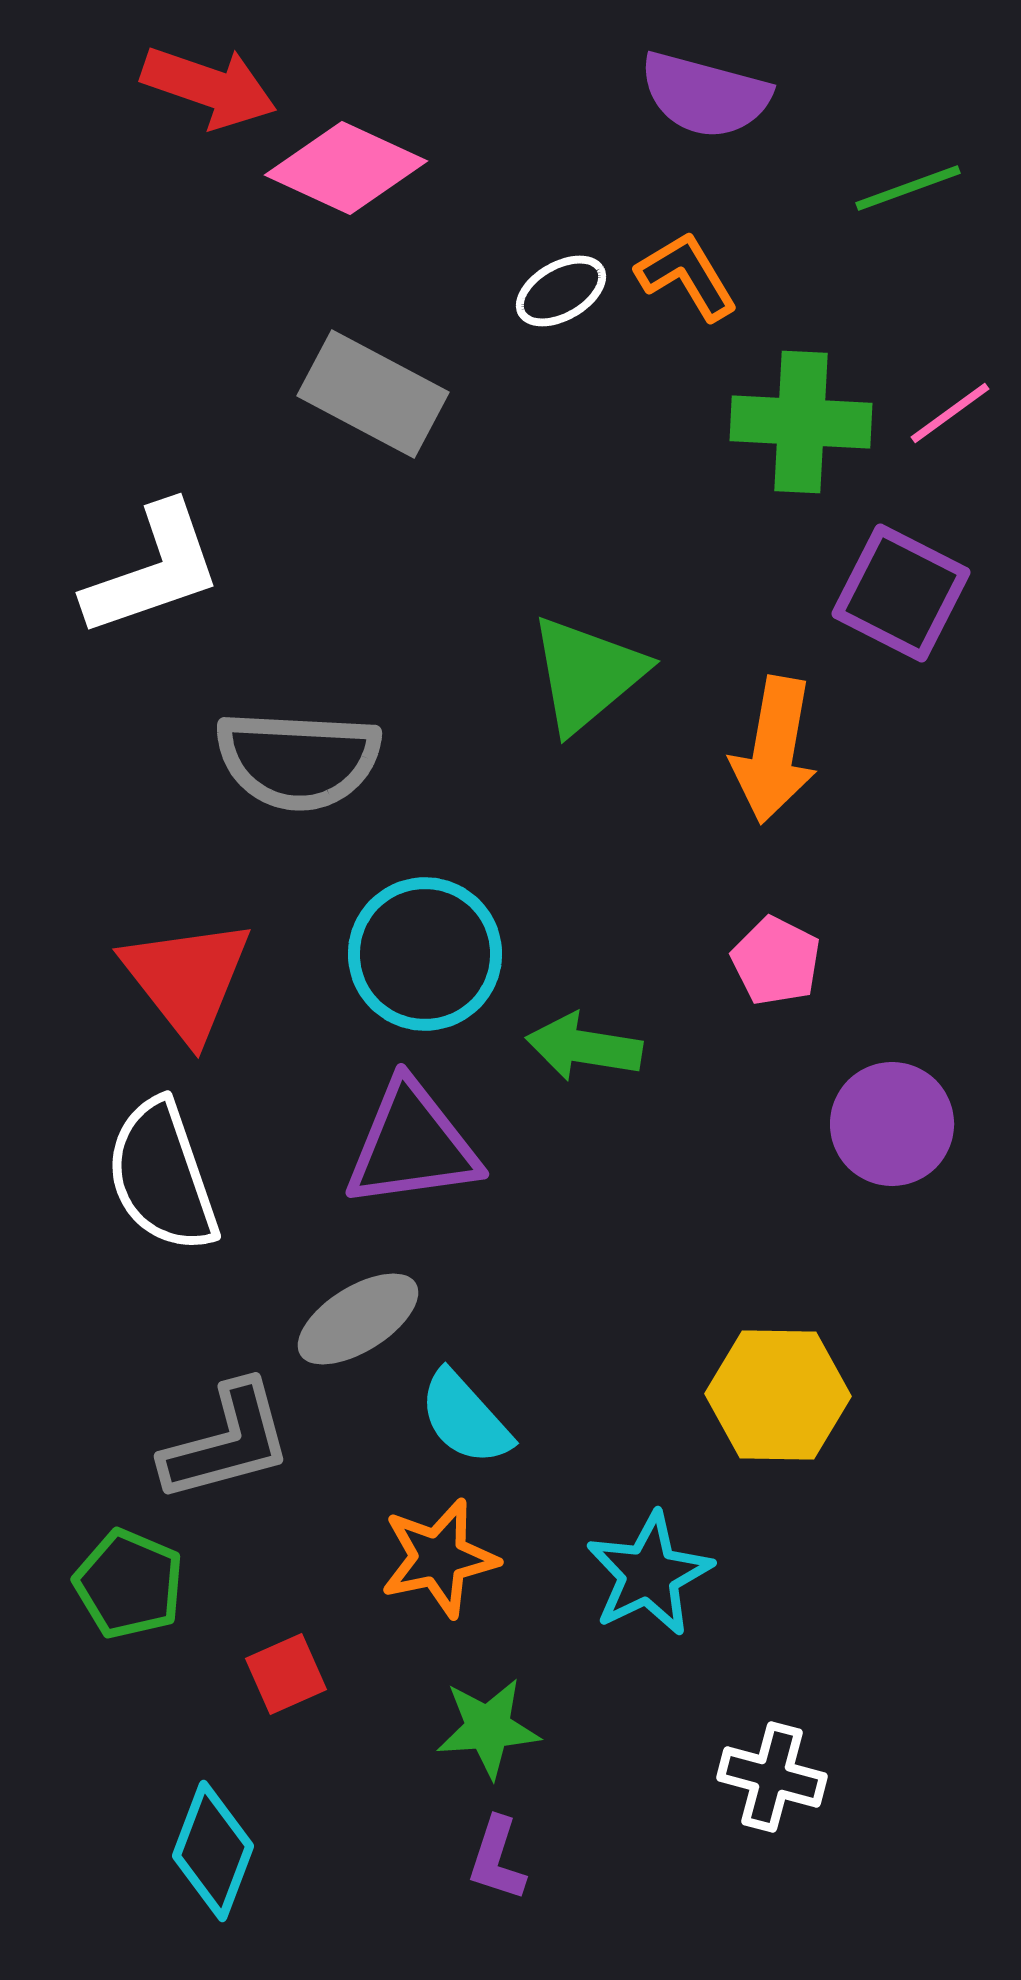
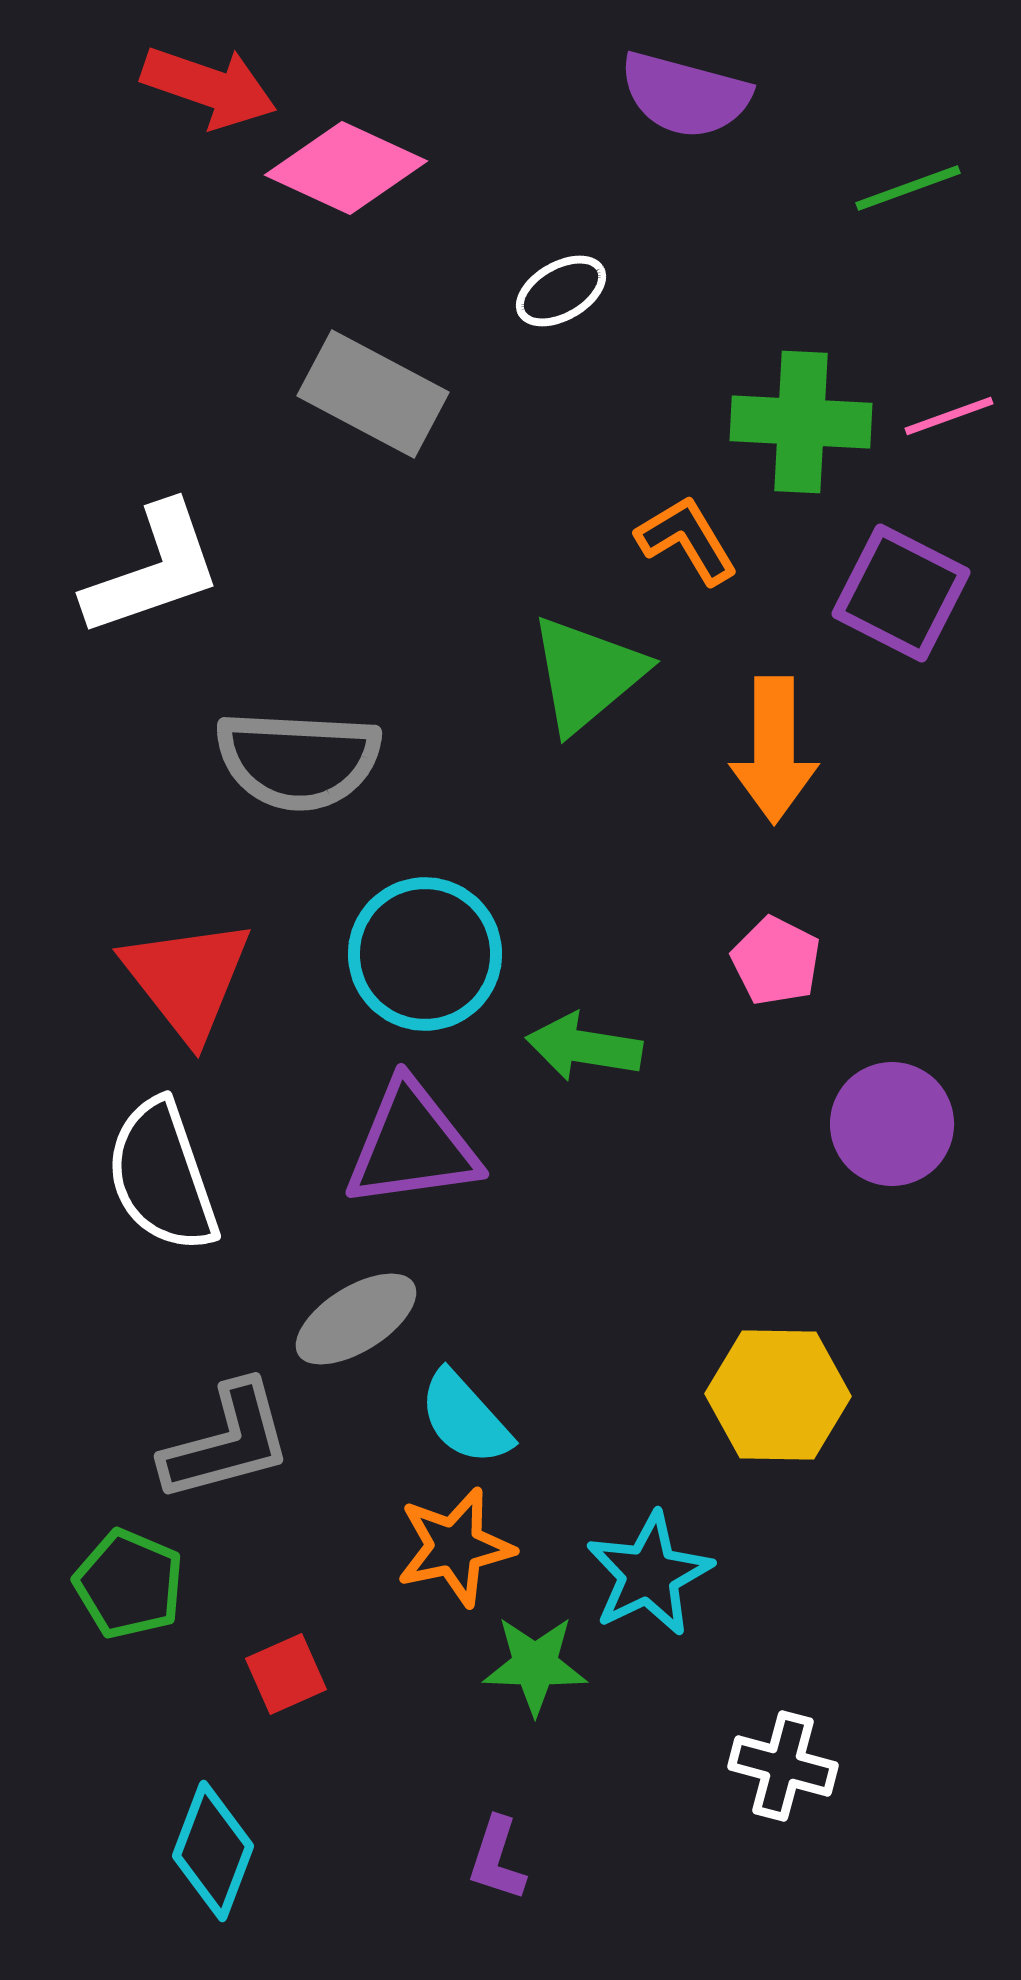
purple semicircle: moved 20 px left
orange L-shape: moved 264 px down
pink line: moved 1 px left, 3 px down; rotated 16 degrees clockwise
orange arrow: rotated 10 degrees counterclockwise
gray ellipse: moved 2 px left
orange star: moved 16 px right, 11 px up
green star: moved 47 px right, 63 px up; rotated 6 degrees clockwise
white cross: moved 11 px right, 11 px up
